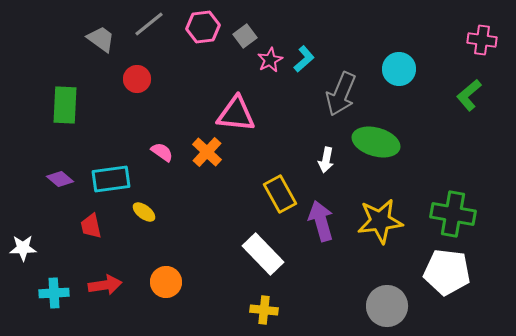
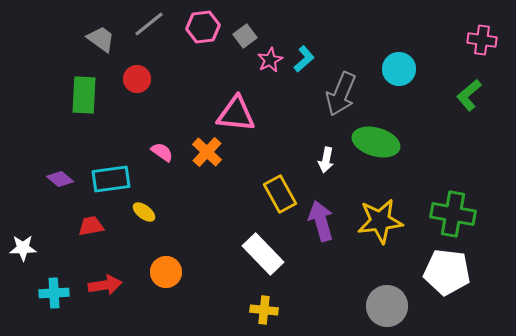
green rectangle: moved 19 px right, 10 px up
red trapezoid: rotated 92 degrees clockwise
orange circle: moved 10 px up
